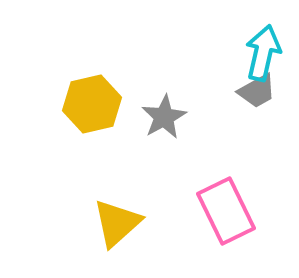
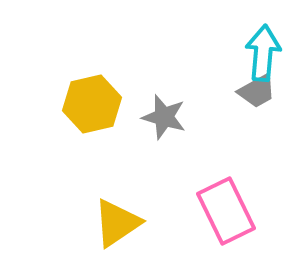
cyan arrow: rotated 8 degrees counterclockwise
gray star: rotated 27 degrees counterclockwise
yellow triangle: rotated 8 degrees clockwise
